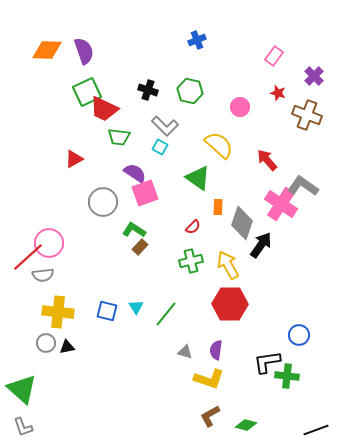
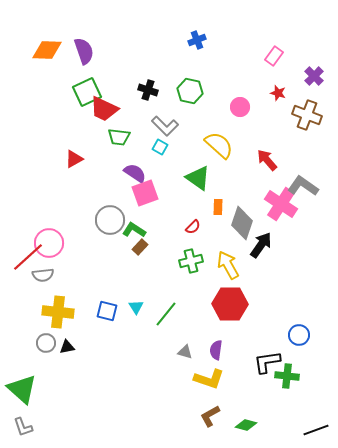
gray circle at (103, 202): moved 7 px right, 18 px down
